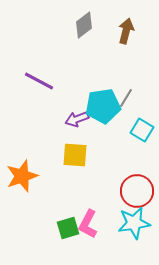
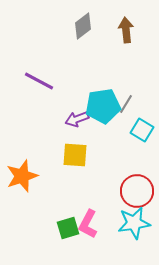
gray diamond: moved 1 px left, 1 px down
brown arrow: moved 1 px up; rotated 20 degrees counterclockwise
gray line: moved 6 px down
